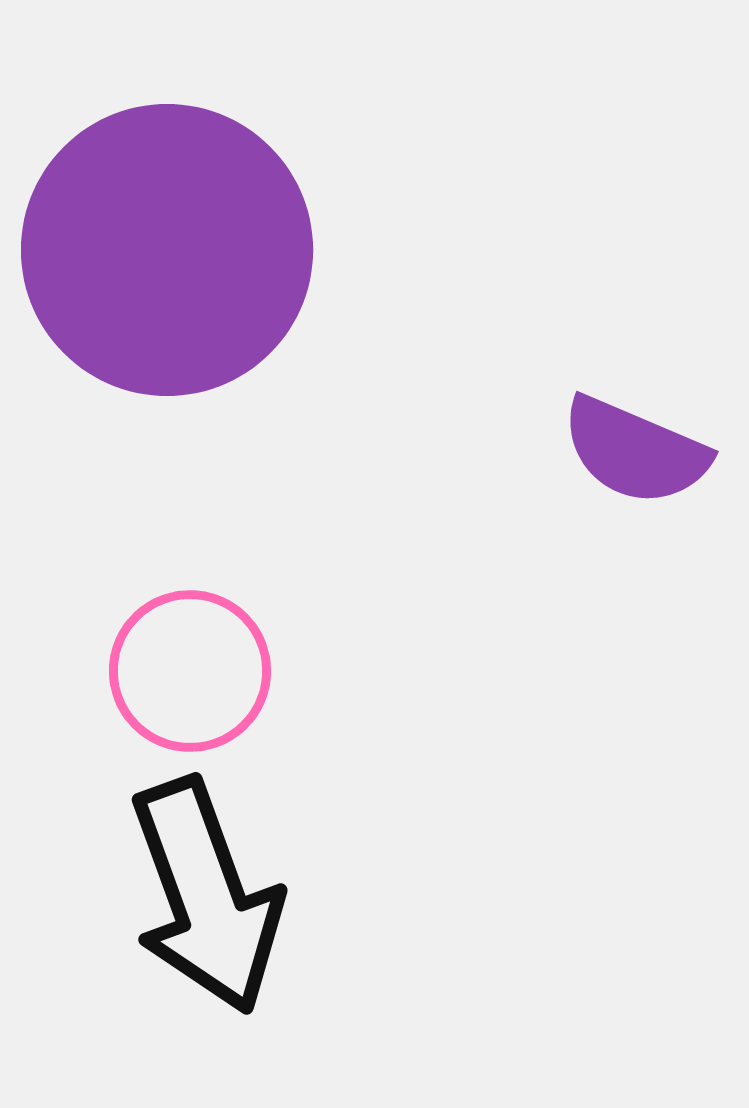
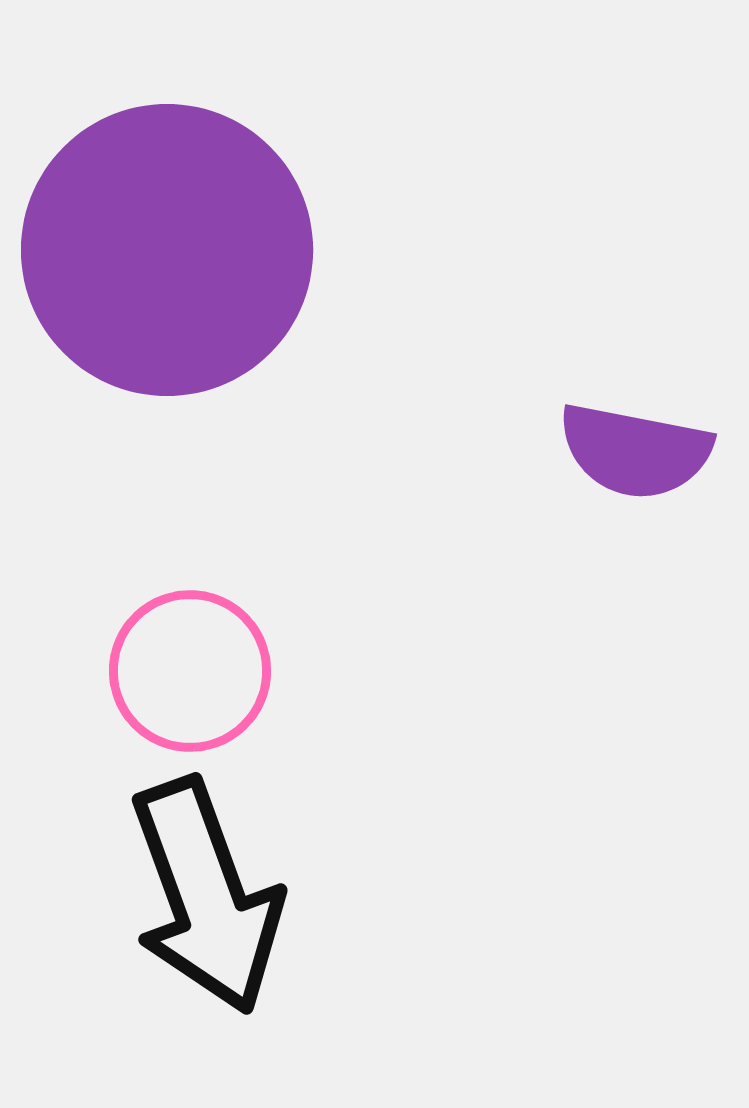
purple semicircle: rotated 12 degrees counterclockwise
